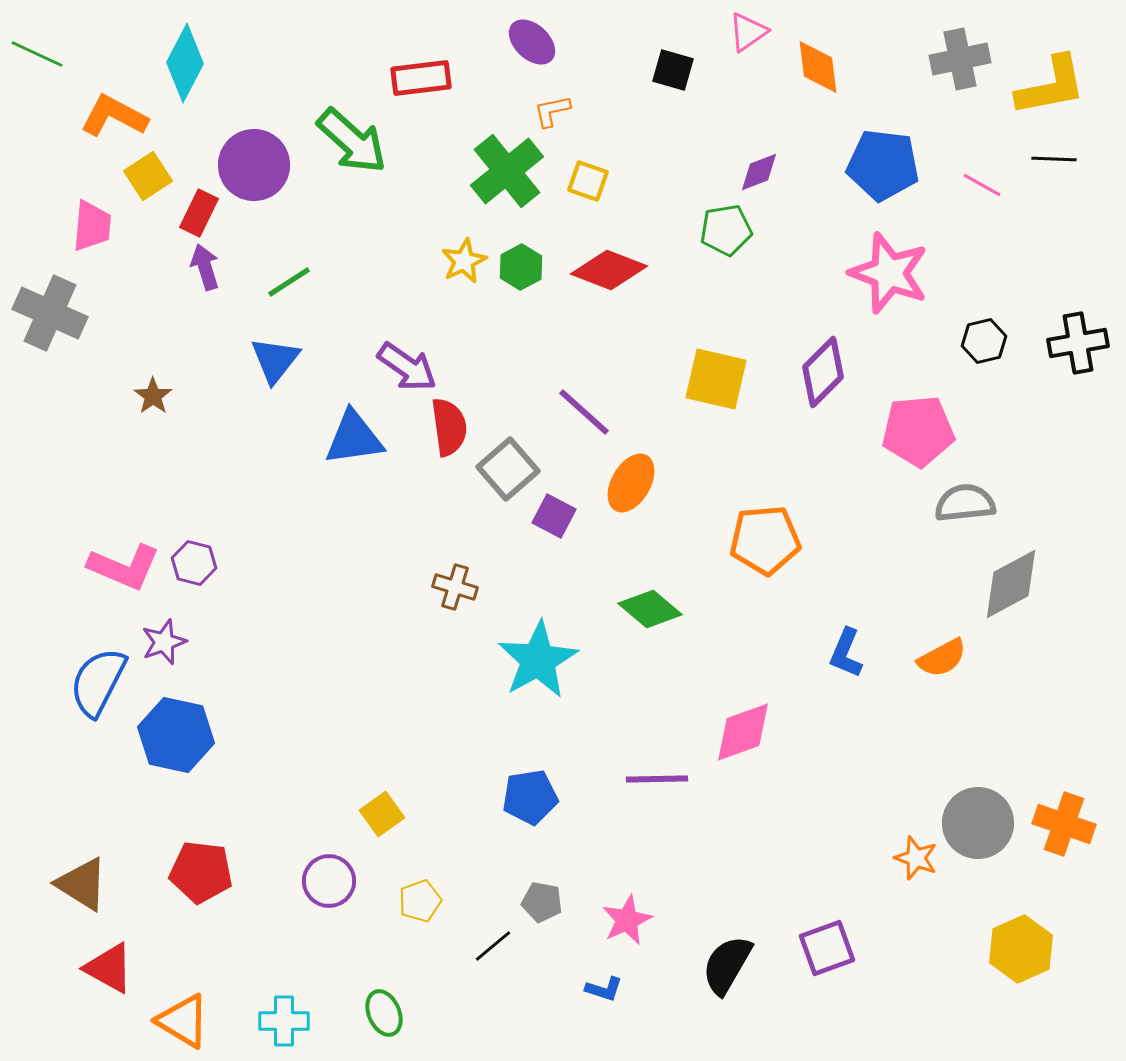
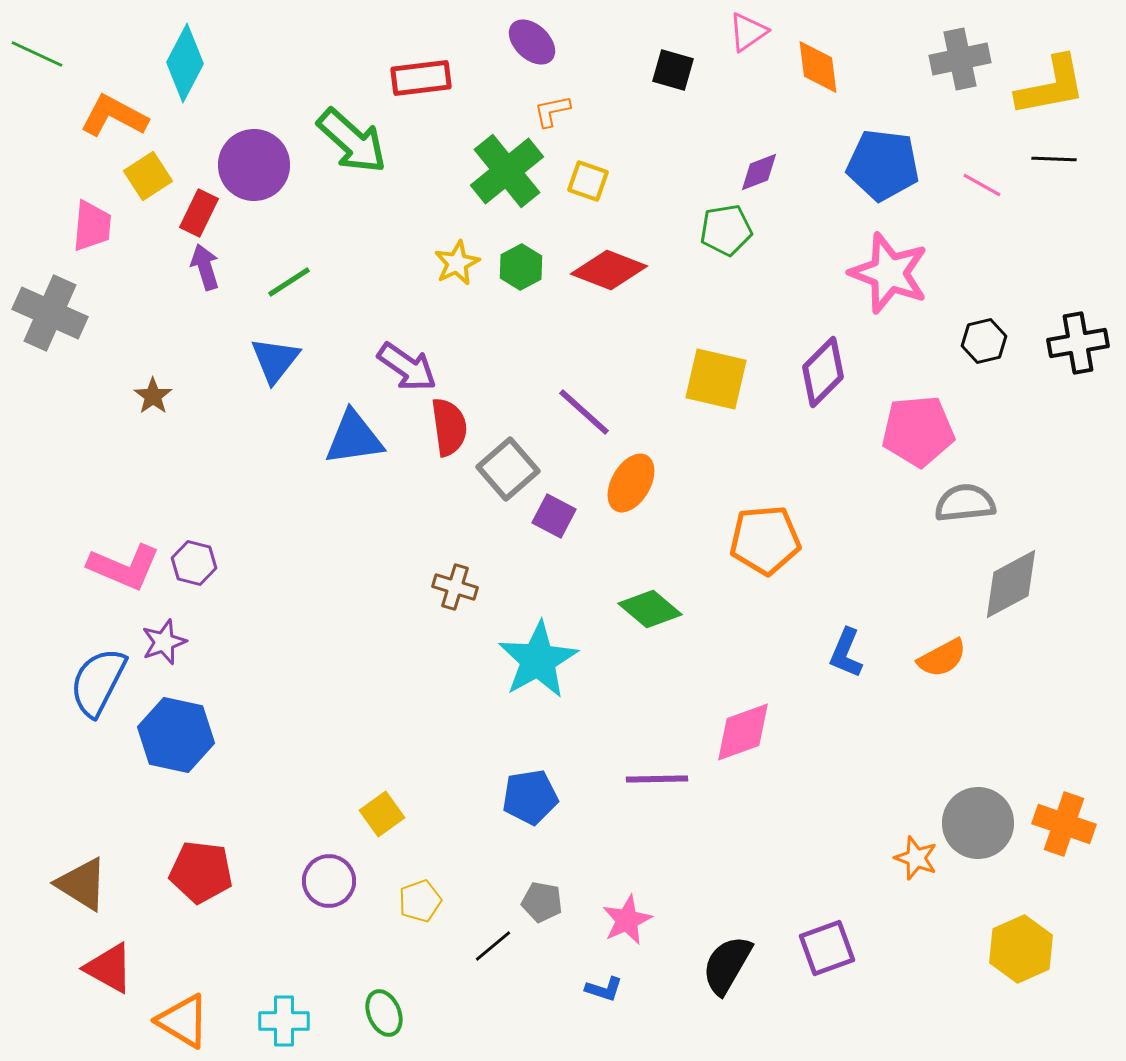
yellow star at (464, 261): moved 7 px left, 2 px down
